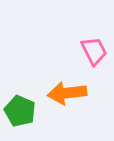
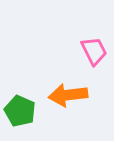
orange arrow: moved 1 px right, 2 px down
